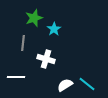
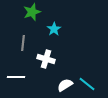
green star: moved 2 px left, 6 px up
